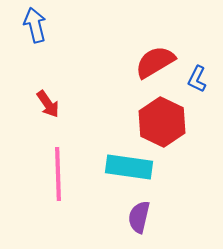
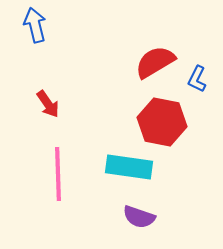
red hexagon: rotated 15 degrees counterclockwise
purple semicircle: rotated 84 degrees counterclockwise
